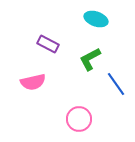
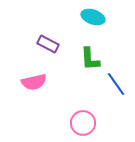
cyan ellipse: moved 3 px left, 2 px up
green L-shape: rotated 65 degrees counterclockwise
pink semicircle: moved 1 px right
pink circle: moved 4 px right, 4 px down
